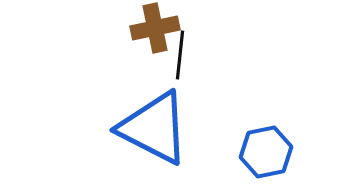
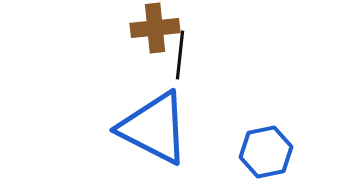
brown cross: rotated 6 degrees clockwise
